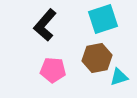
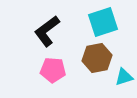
cyan square: moved 3 px down
black L-shape: moved 2 px right, 6 px down; rotated 12 degrees clockwise
cyan triangle: moved 5 px right
